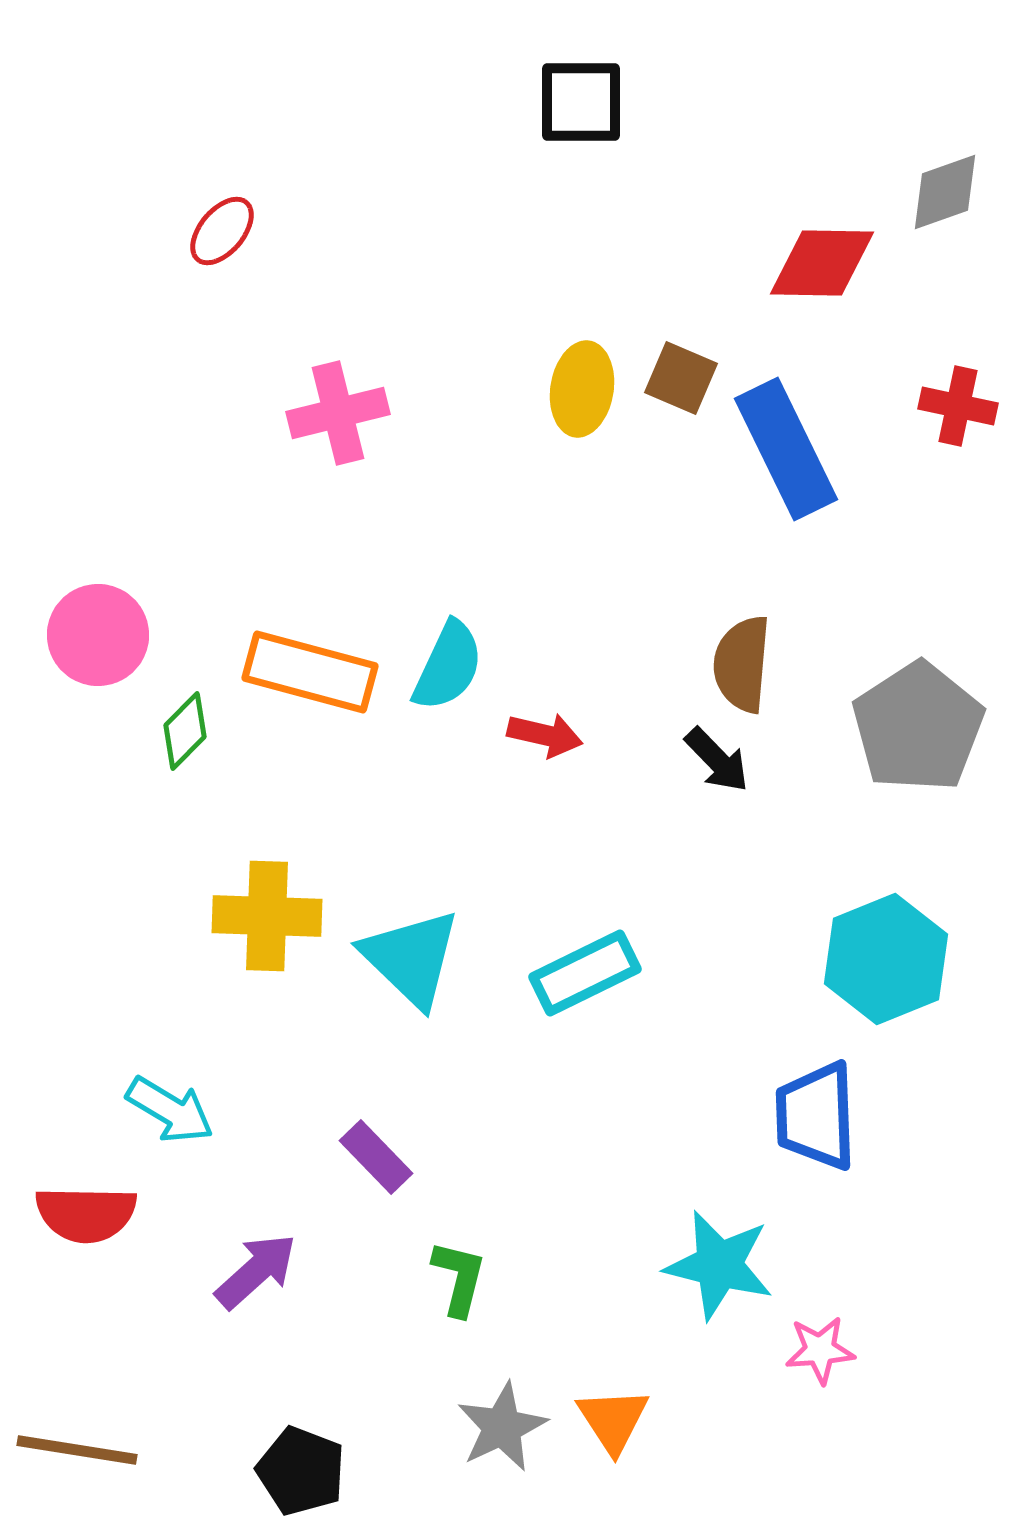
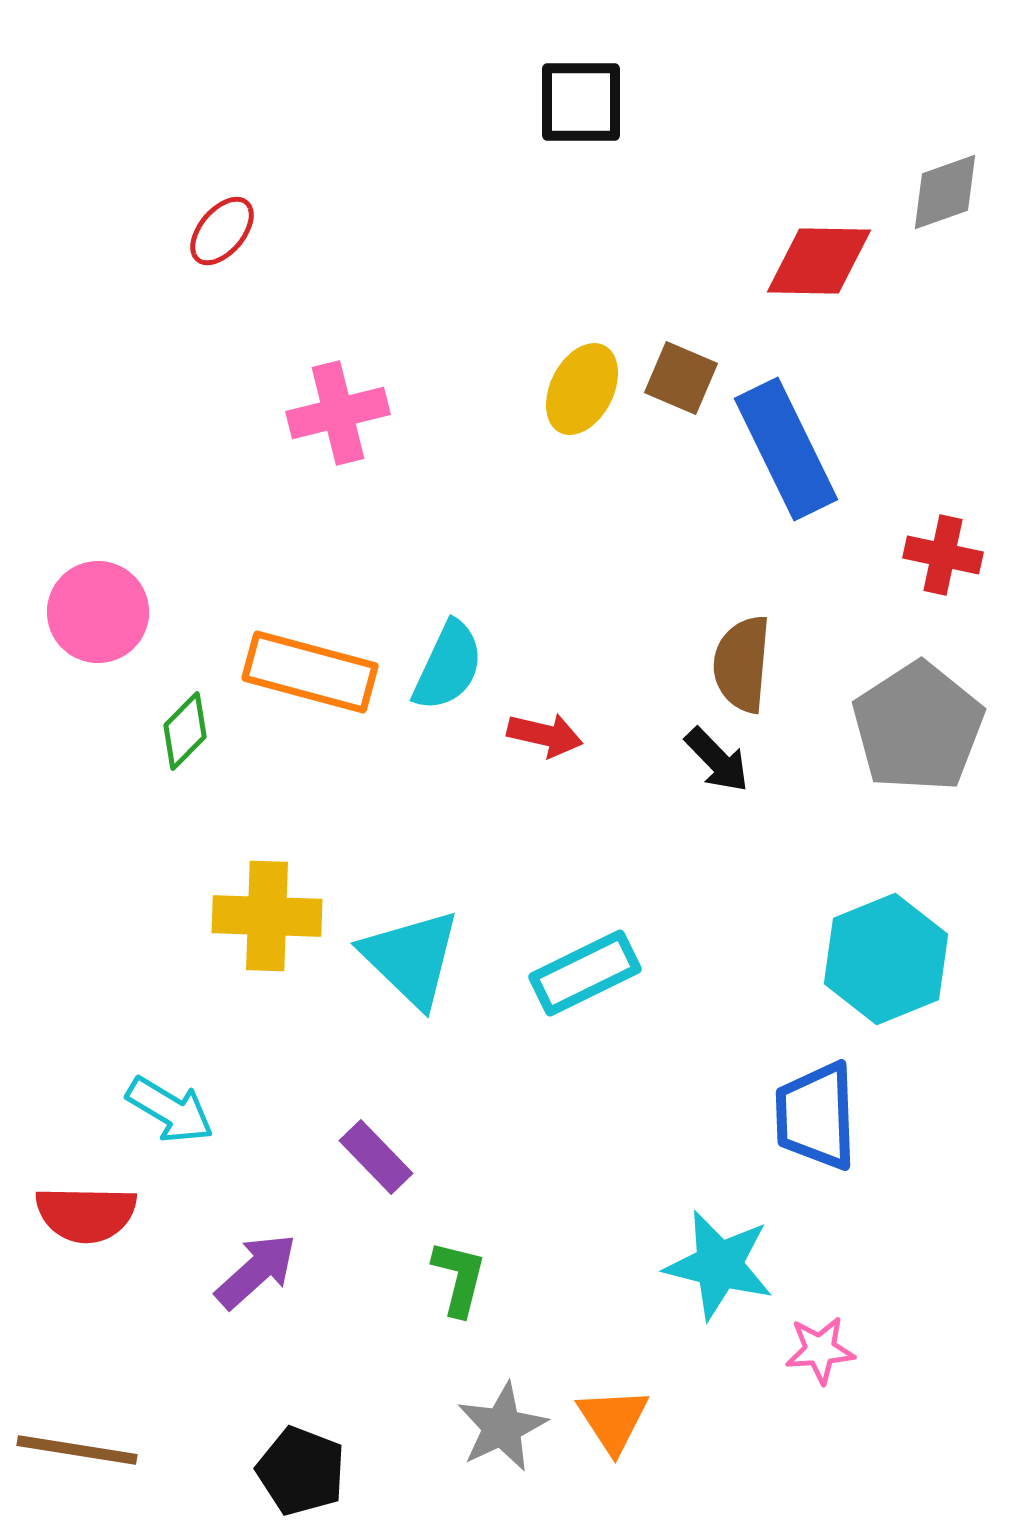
red diamond: moved 3 px left, 2 px up
yellow ellipse: rotated 18 degrees clockwise
red cross: moved 15 px left, 149 px down
pink circle: moved 23 px up
